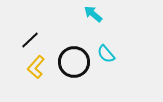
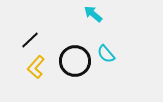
black circle: moved 1 px right, 1 px up
